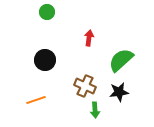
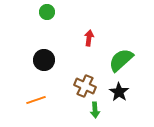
black circle: moved 1 px left
black star: rotated 30 degrees counterclockwise
